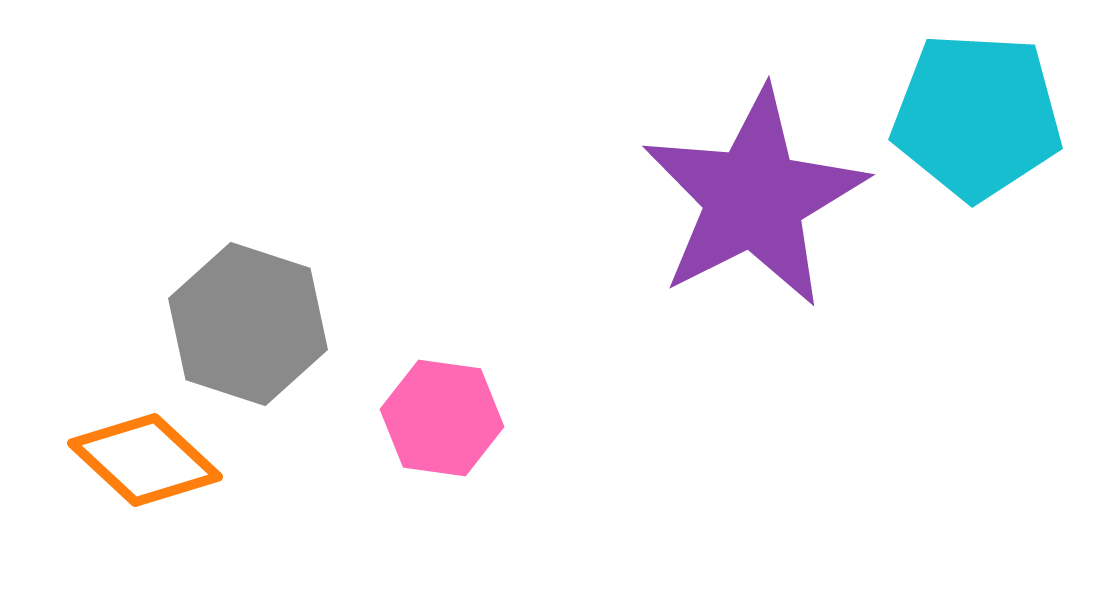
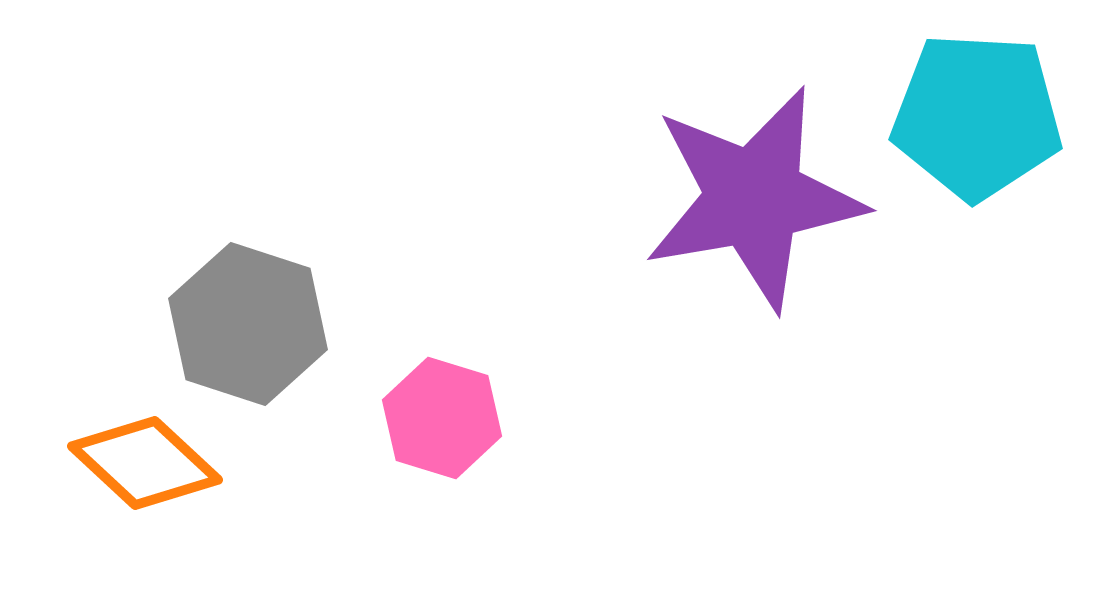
purple star: rotated 17 degrees clockwise
pink hexagon: rotated 9 degrees clockwise
orange diamond: moved 3 px down
